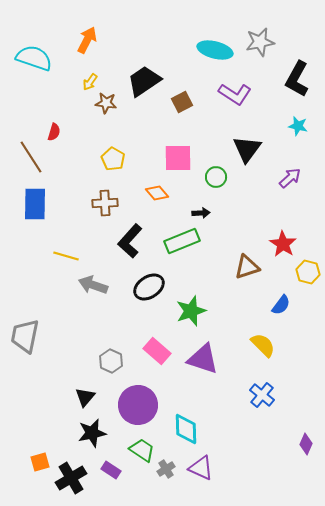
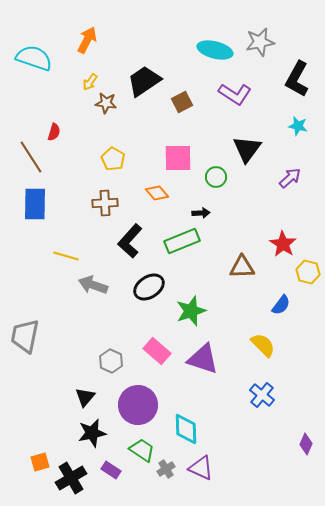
brown triangle at (247, 267): moved 5 px left; rotated 16 degrees clockwise
